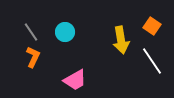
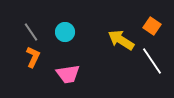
yellow arrow: rotated 132 degrees clockwise
pink trapezoid: moved 7 px left, 6 px up; rotated 20 degrees clockwise
